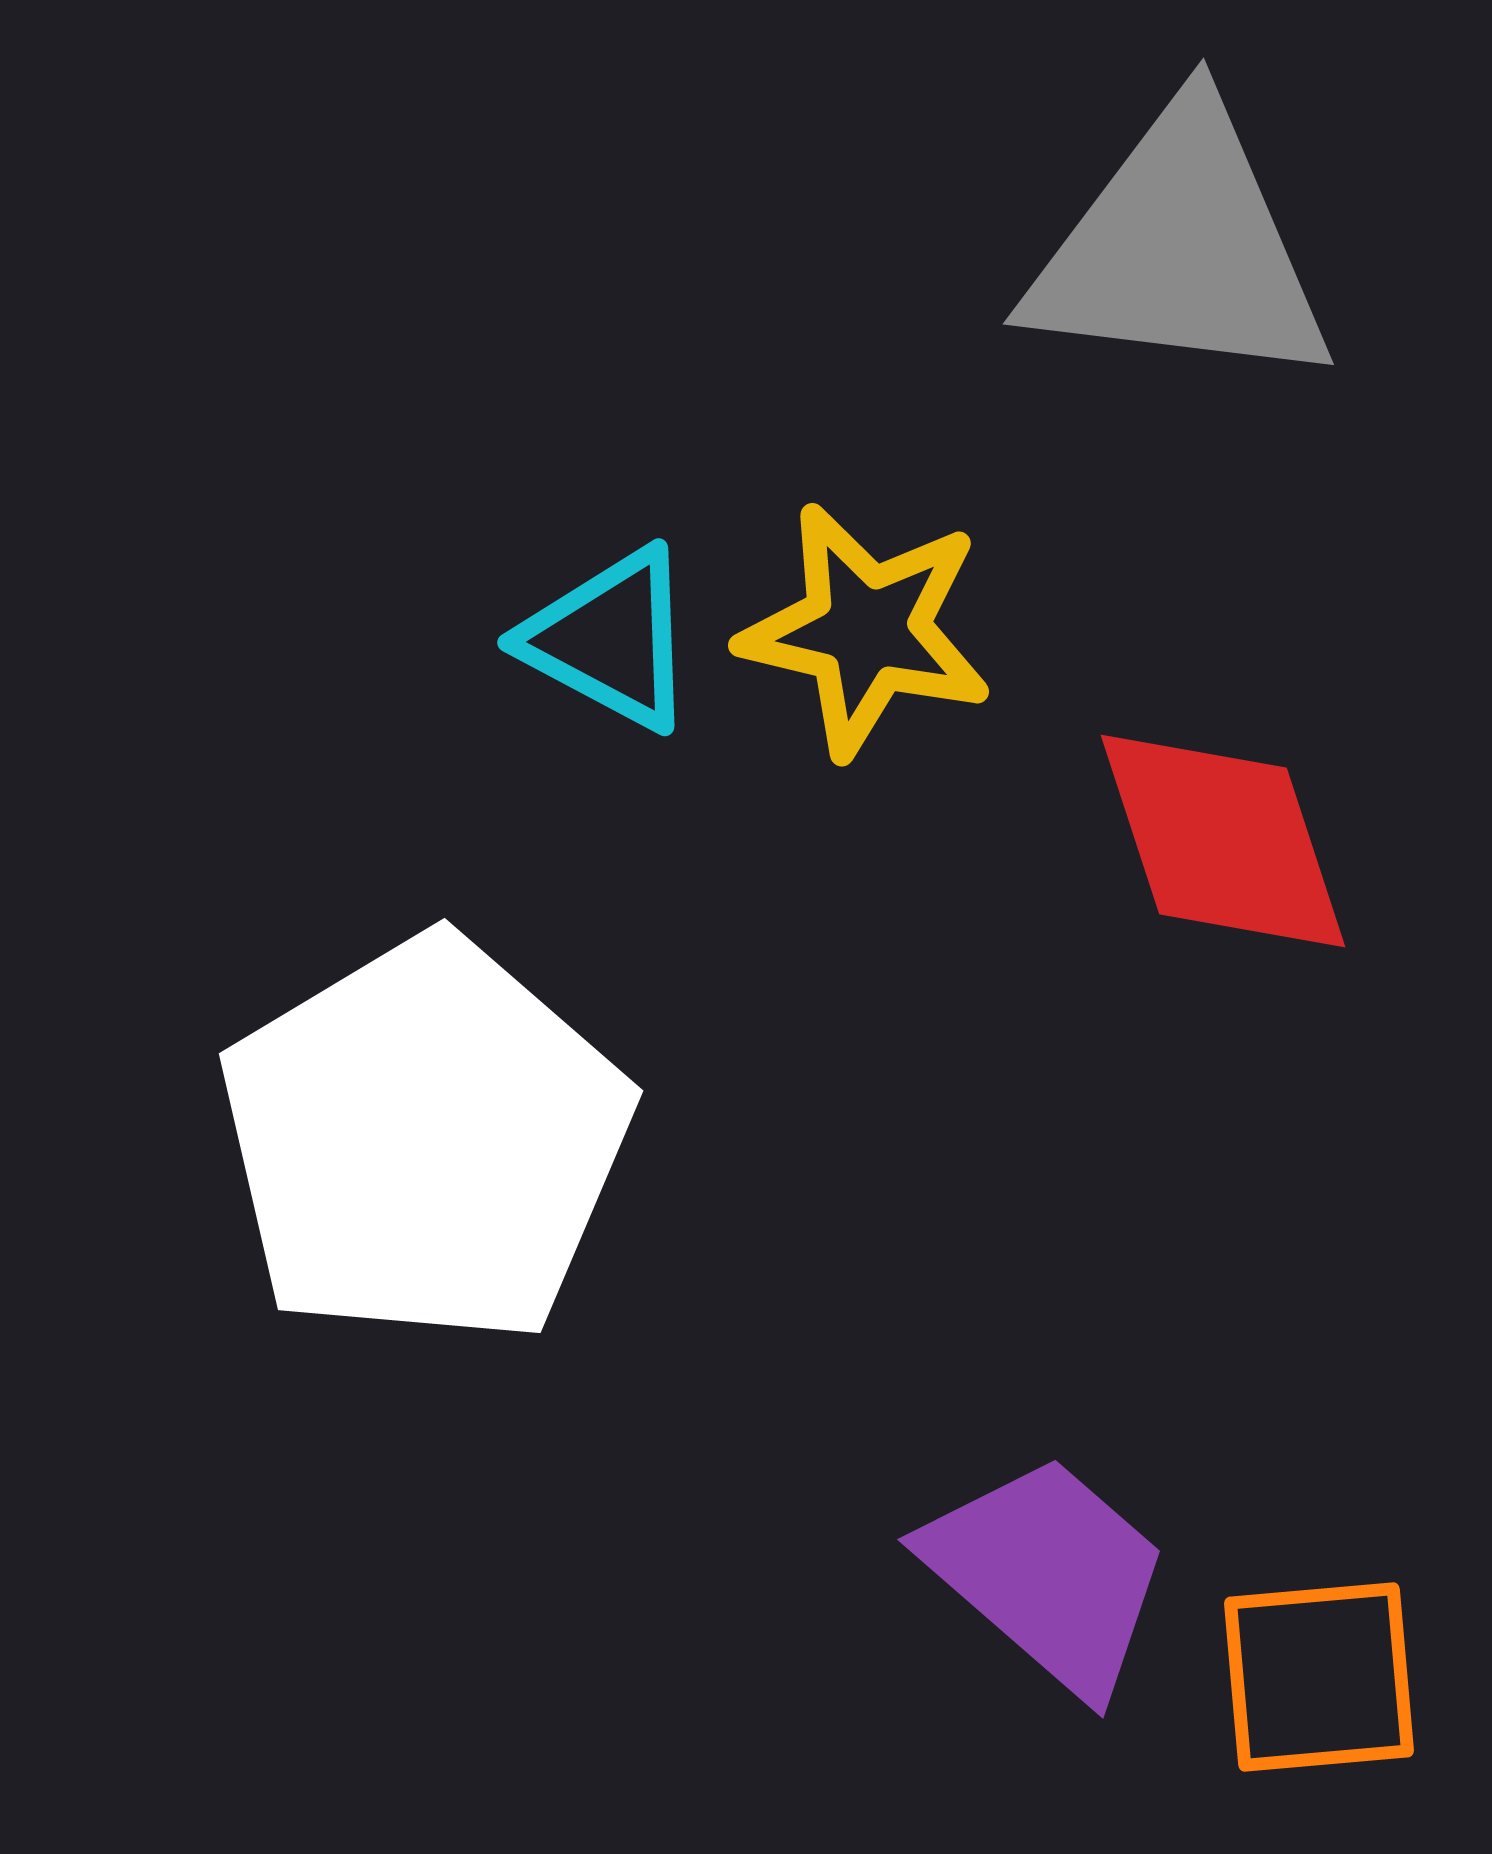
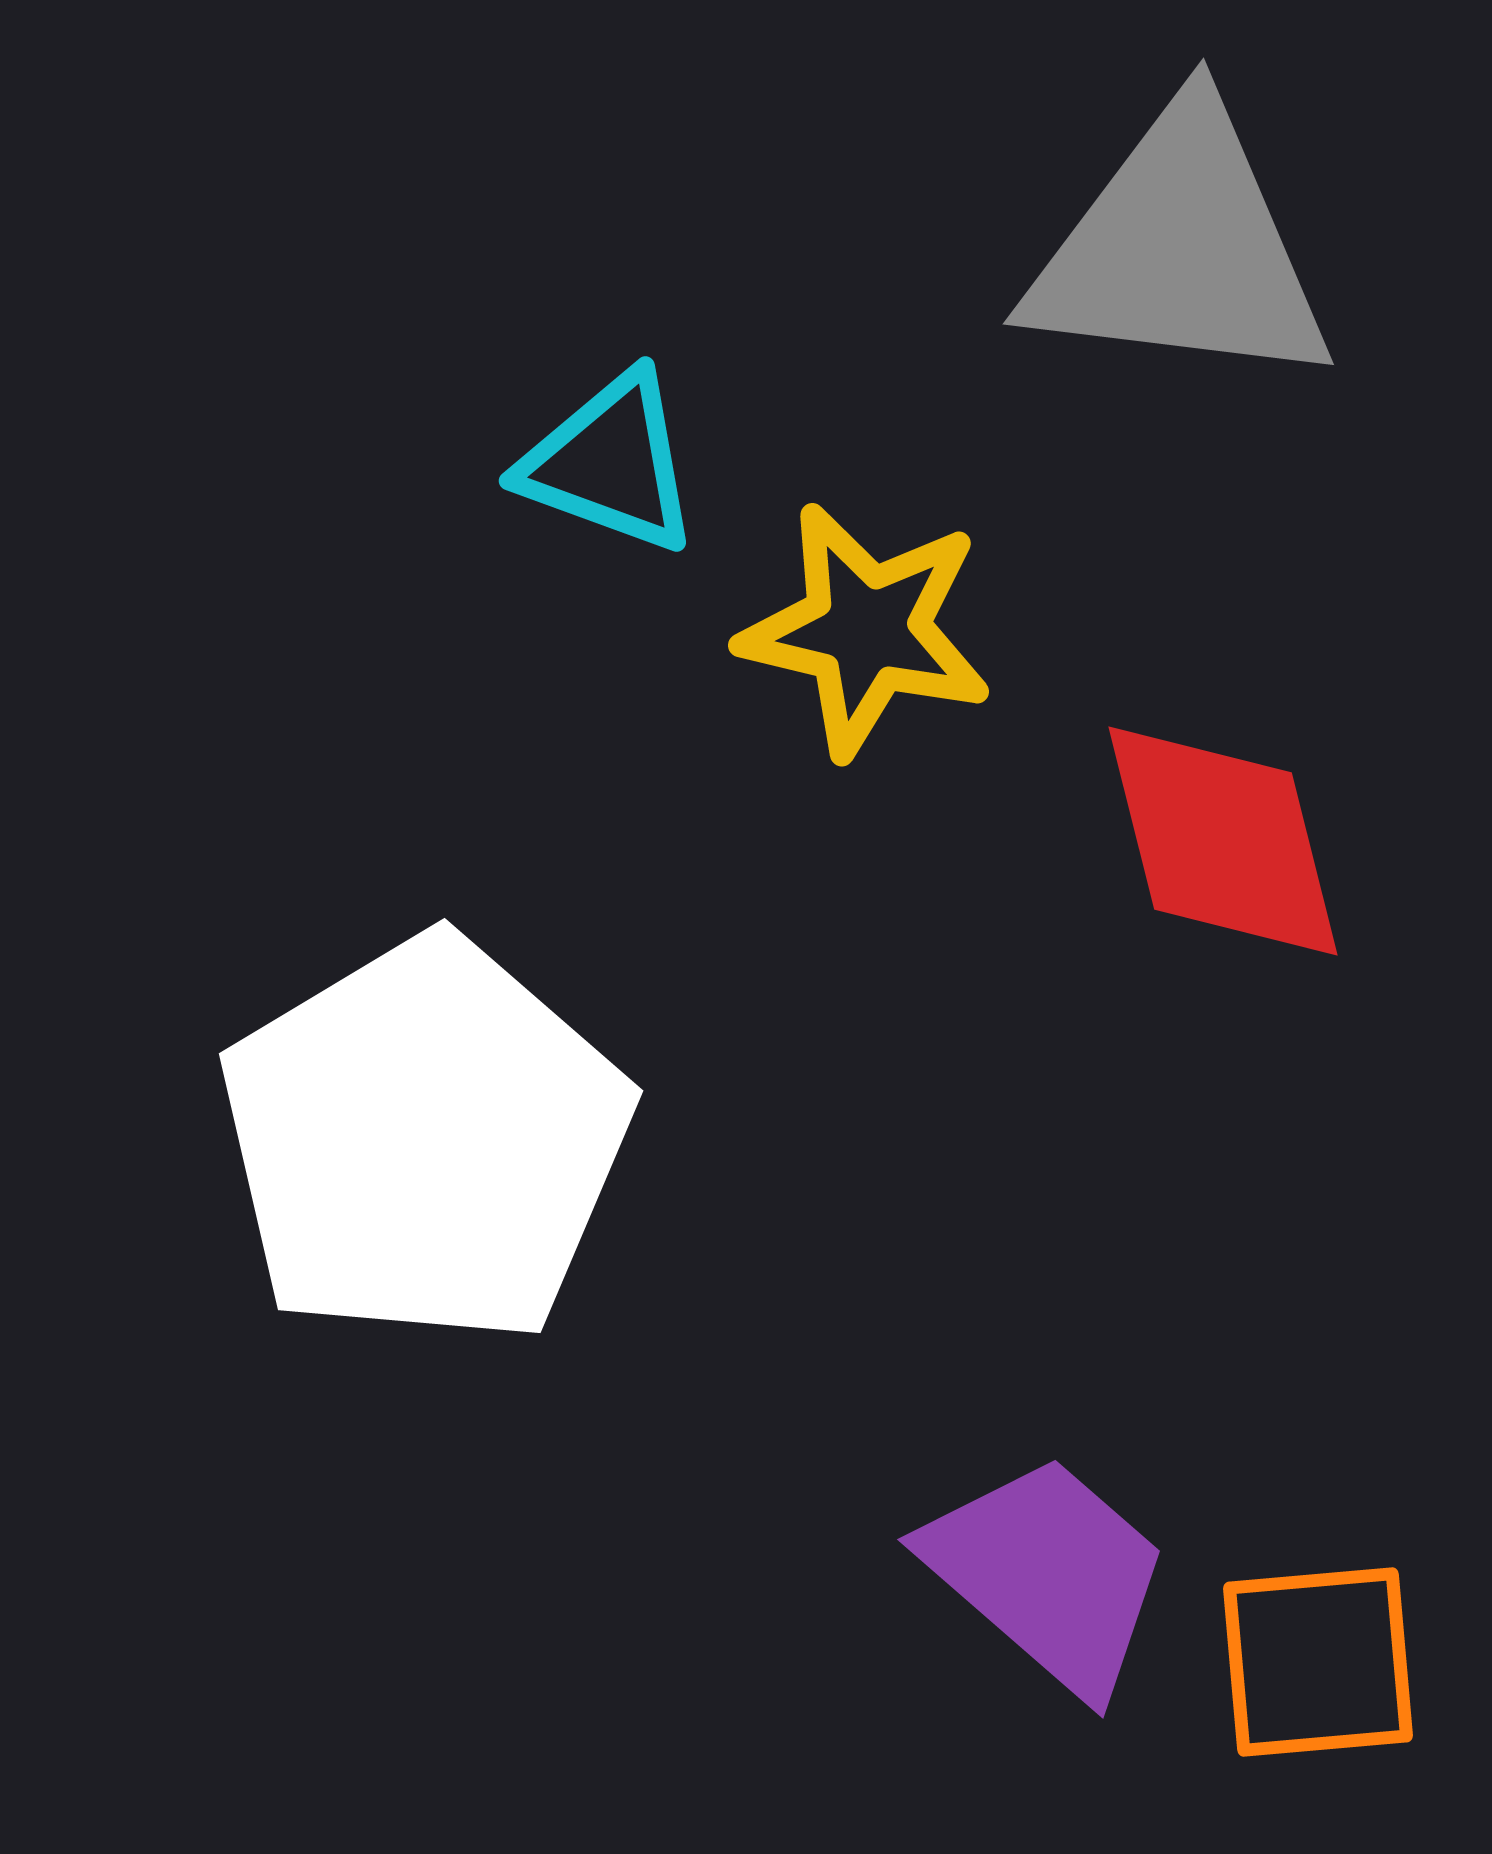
cyan triangle: moved 176 px up; rotated 8 degrees counterclockwise
red diamond: rotated 4 degrees clockwise
orange square: moved 1 px left, 15 px up
